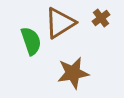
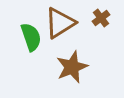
green semicircle: moved 4 px up
brown star: moved 1 px left, 6 px up; rotated 12 degrees counterclockwise
